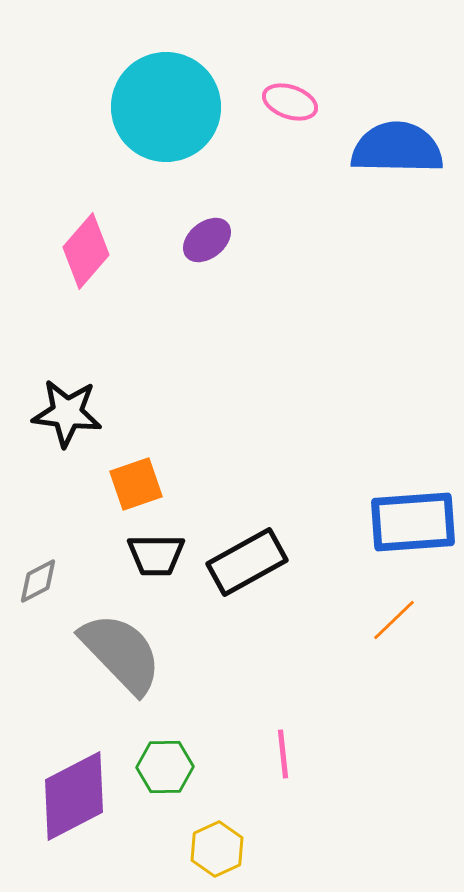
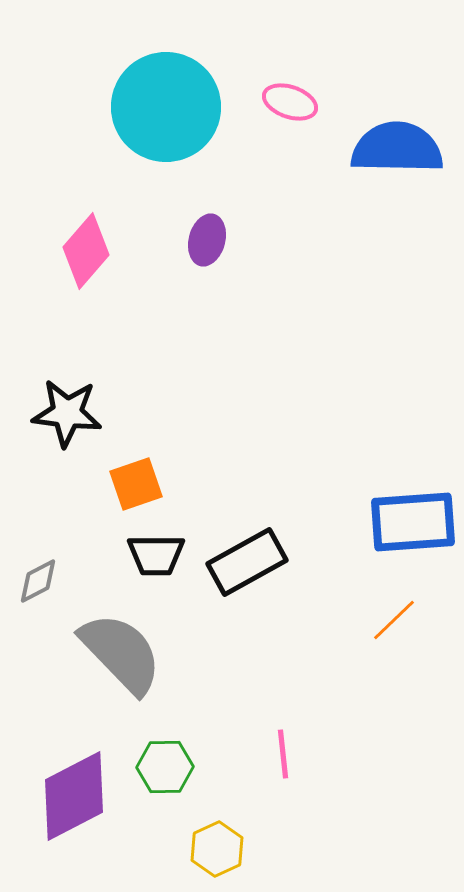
purple ellipse: rotated 36 degrees counterclockwise
